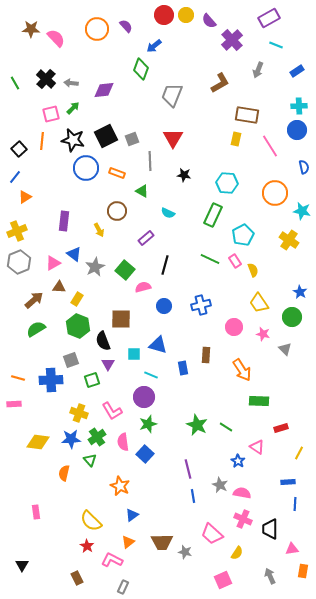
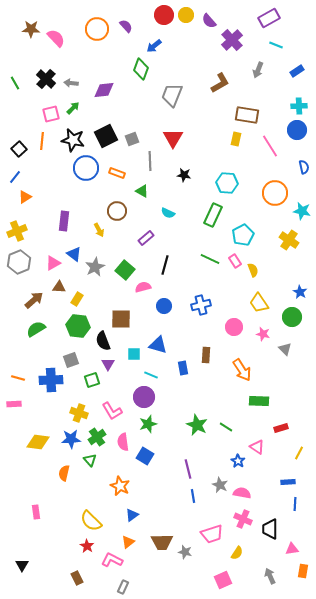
green hexagon at (78, 326): rotated 15 degrees counterclockwise
blue square at (145, 454): moved 2 px down; rotated 12 degrees counterclockwise
pink trapezoid at (212, 534): rotated 60 degrees counterclockwise
